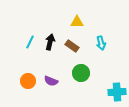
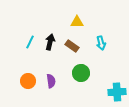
purple semicircle: rotated 120 degrees counterclockwise
